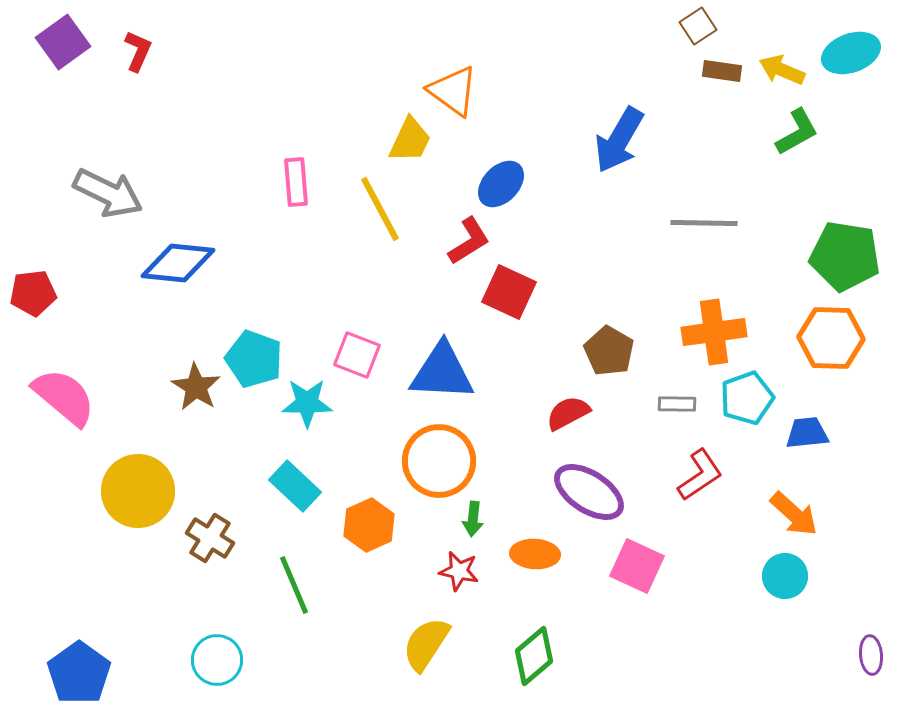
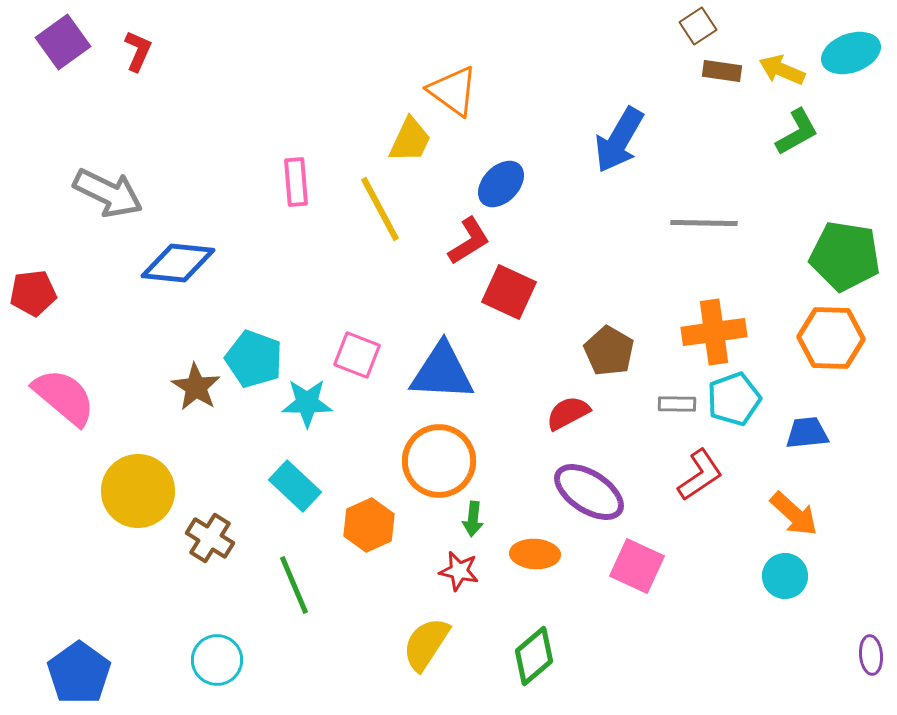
cyan pentagon at (747, 398): moved 13 px left, 1 px down
